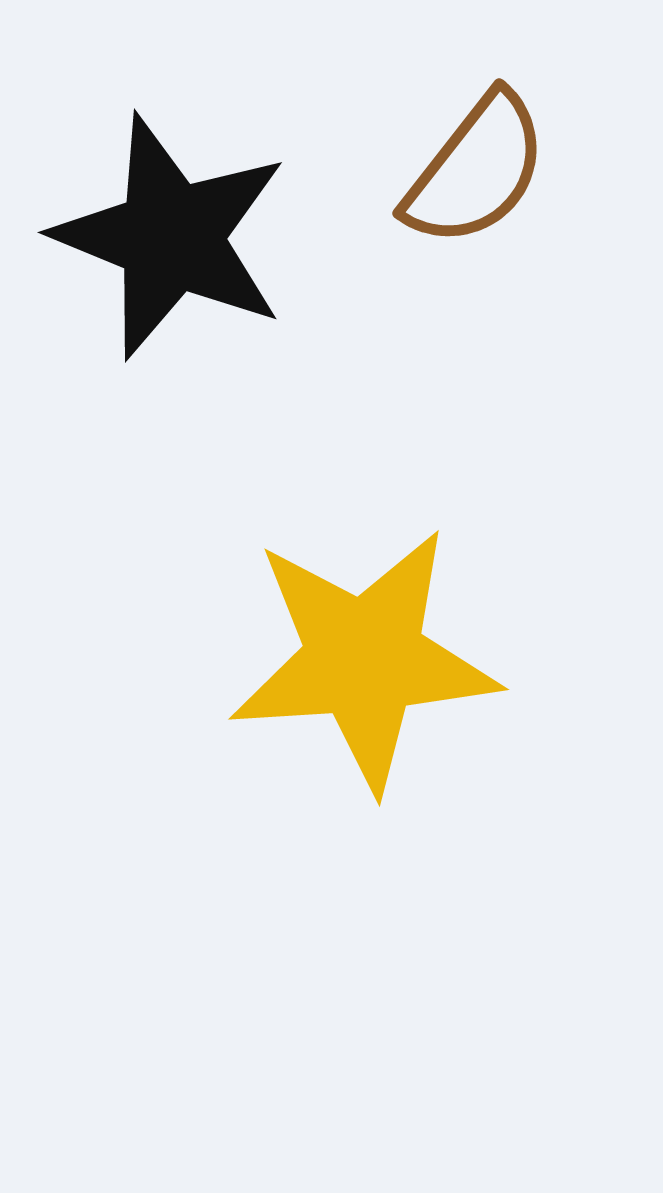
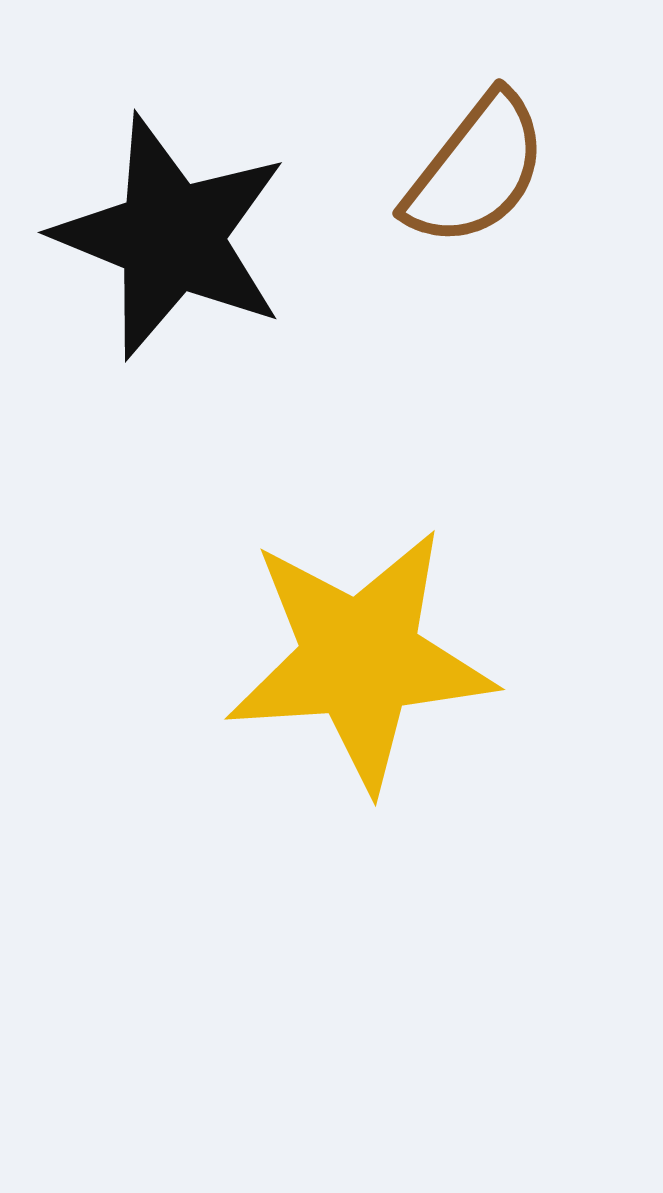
yellow star: moved 4 px left
